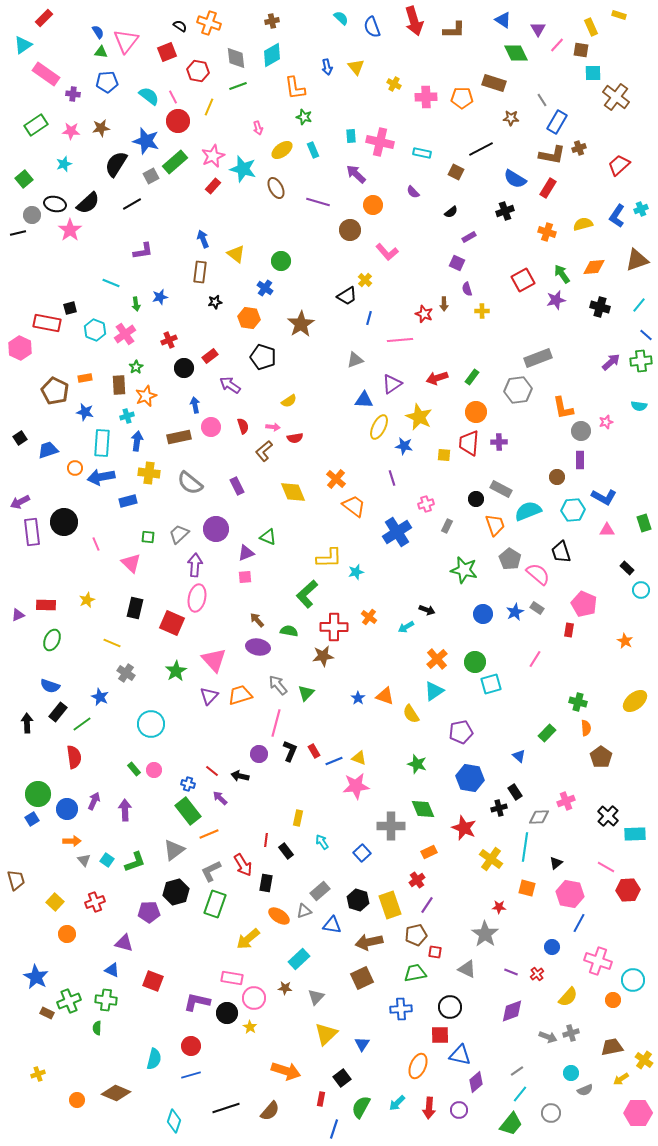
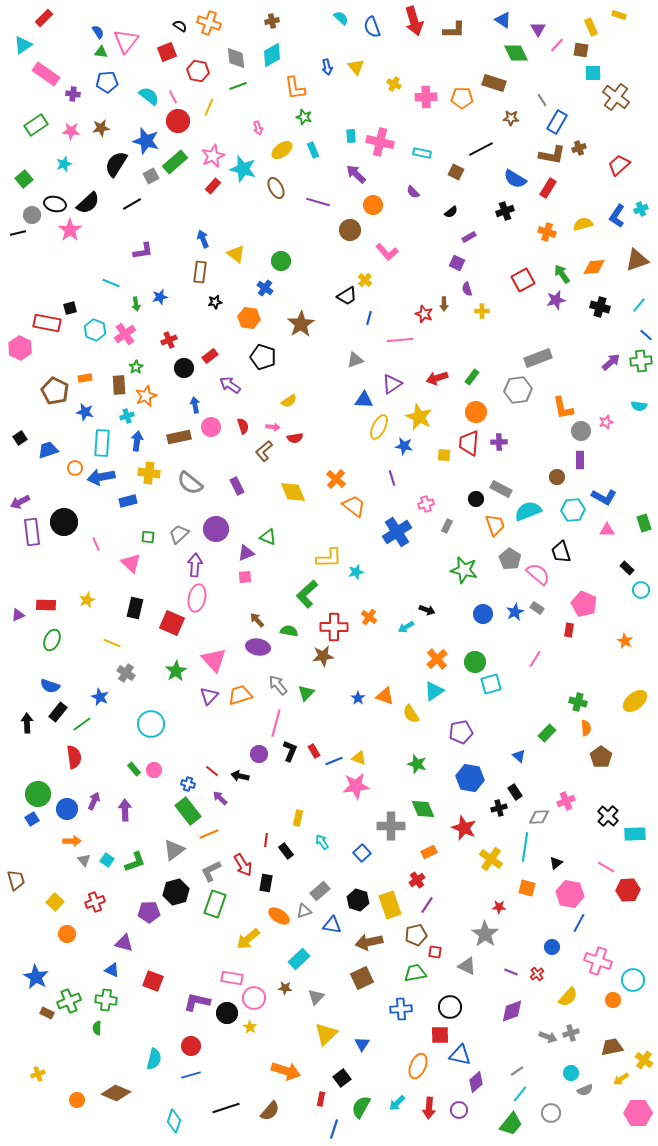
gray triangle at (467, 969): moved 3 px up
